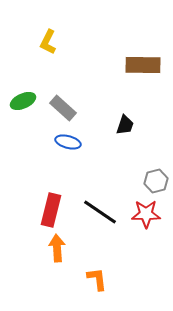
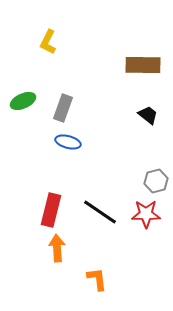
gray rectangle: rotated 68 degrees clockwise
black trapezoid: moved 23 px right, 10 px up; rotated 70 degrees counterclockwise
